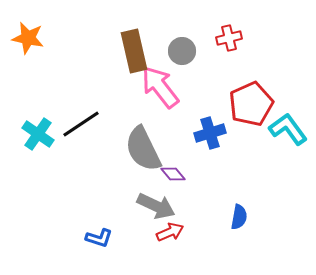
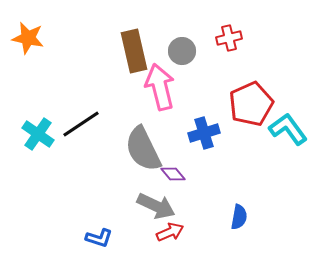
pink arrow: rotated 24 degrees clockwise
blue cross: moved 6 px left
